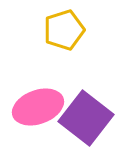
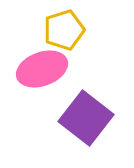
pink ellipse: moved 4 px right, 38 px up
